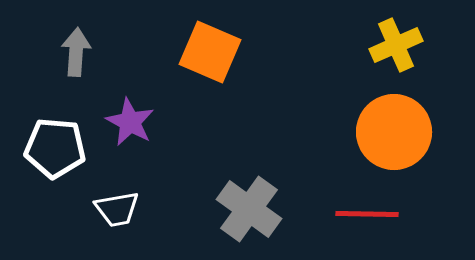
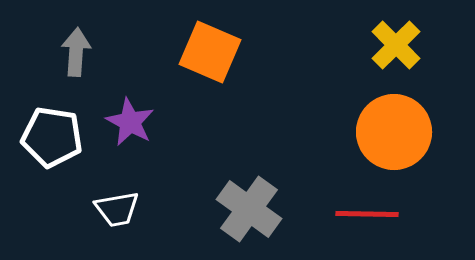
yellow cross: rotated 21 degrees counterclockwise
white pentagon: moved 3 px left, 11 px up; rotated 4 degrees clockwise
